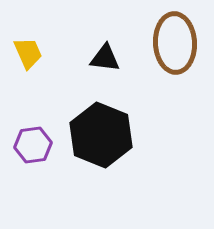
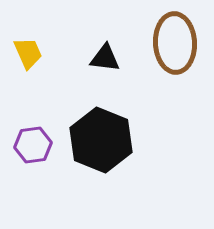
black hexagon: moved 5 px down
